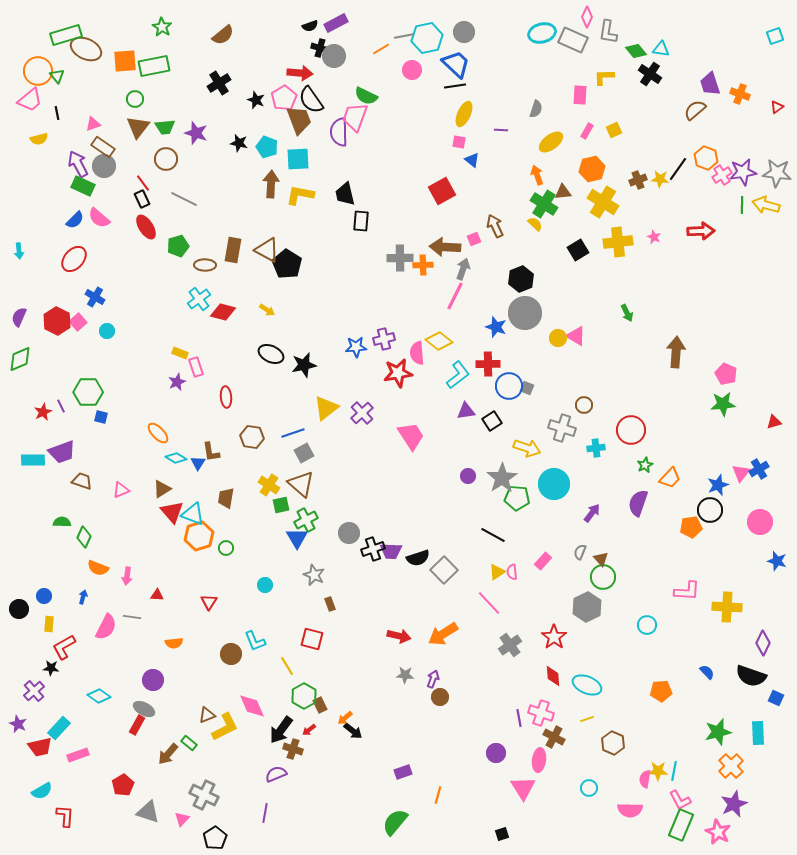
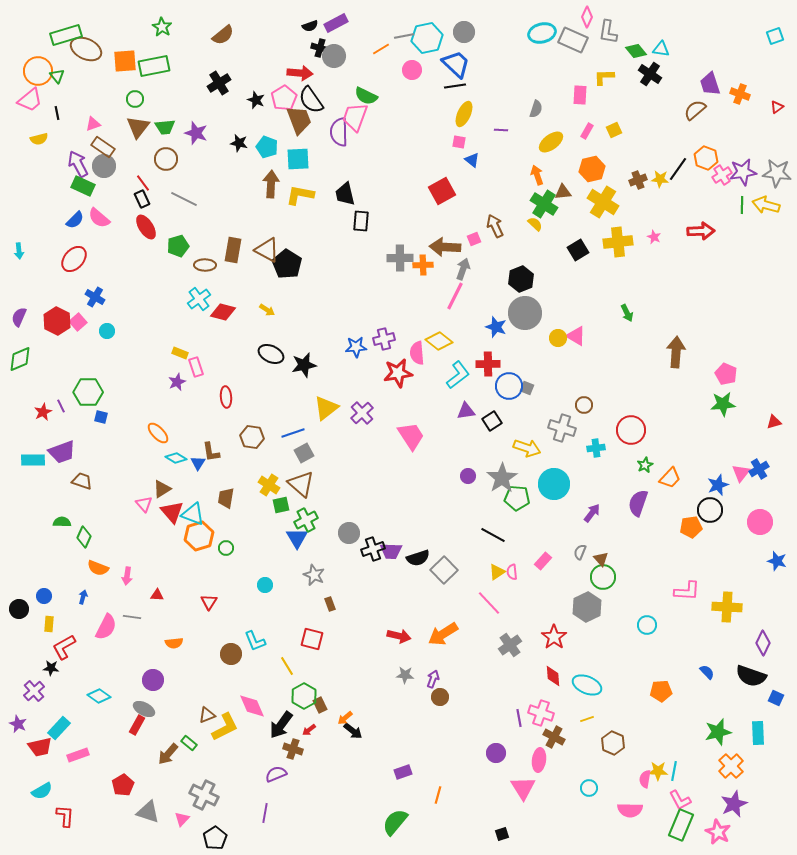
pink triangle at (121, 490): moved 23 px right, 14 px down; rotated 48 degrees counterclockwise
black arrow at (281, 730): moved 5 px up
